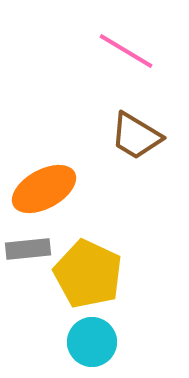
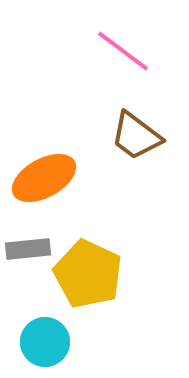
pink line: moved 3 px left; rotated 6 degrees clockwise
brown trapezoid: rotated 6 degrees clockwise
orange ellipse: moved 11 px up
cyan circle: moved 47 px left
